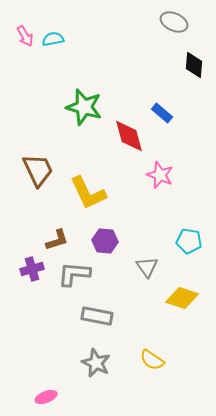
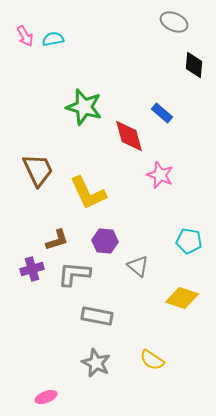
gray triangle: moved 9 px left, 1 px up; rotated 15 degrees counterclockwise
